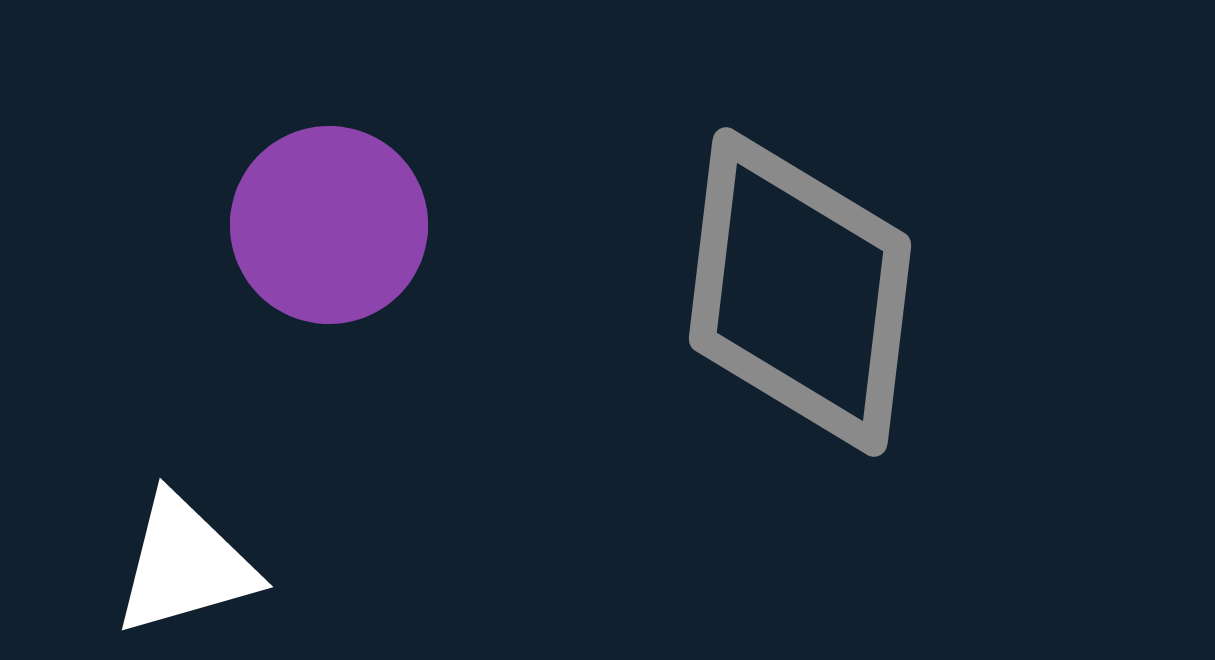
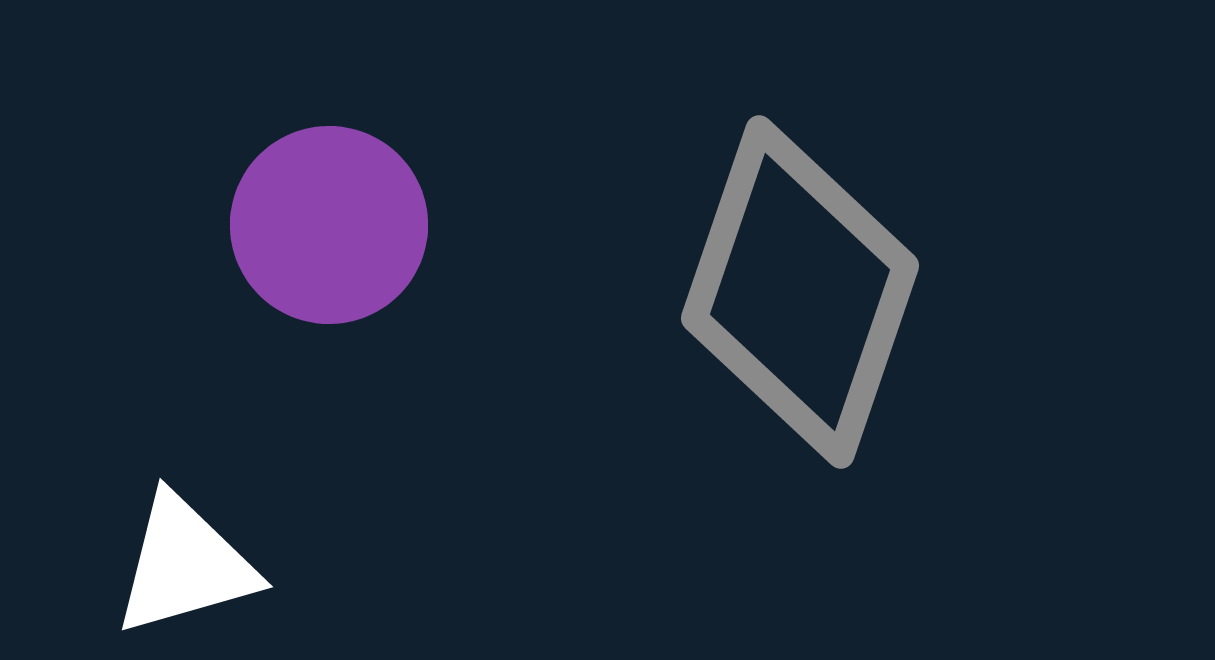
gray diamond: rotated 12 degrees clockwise
